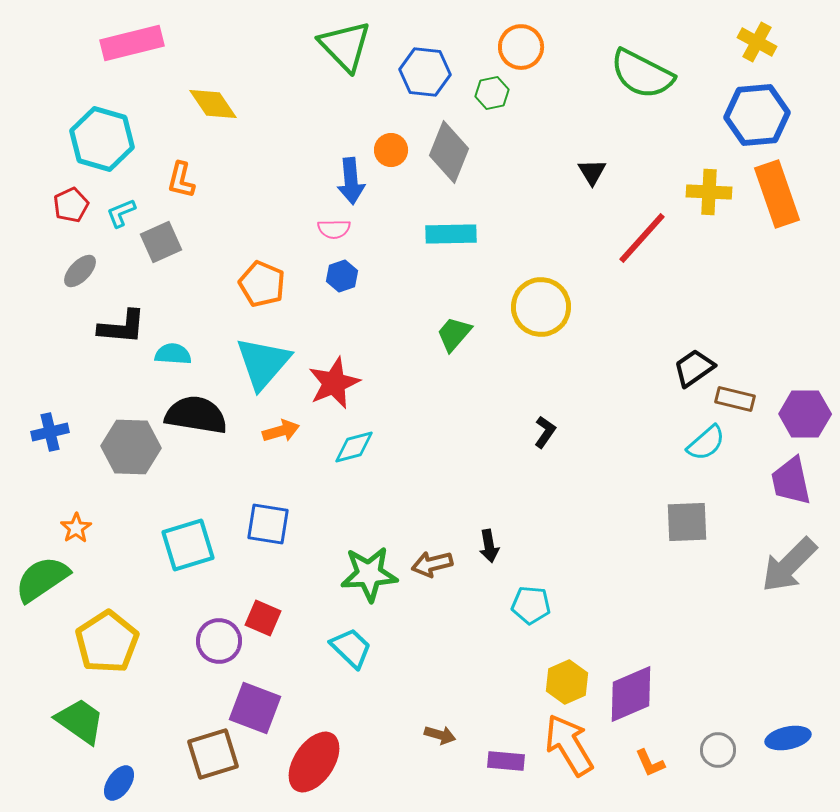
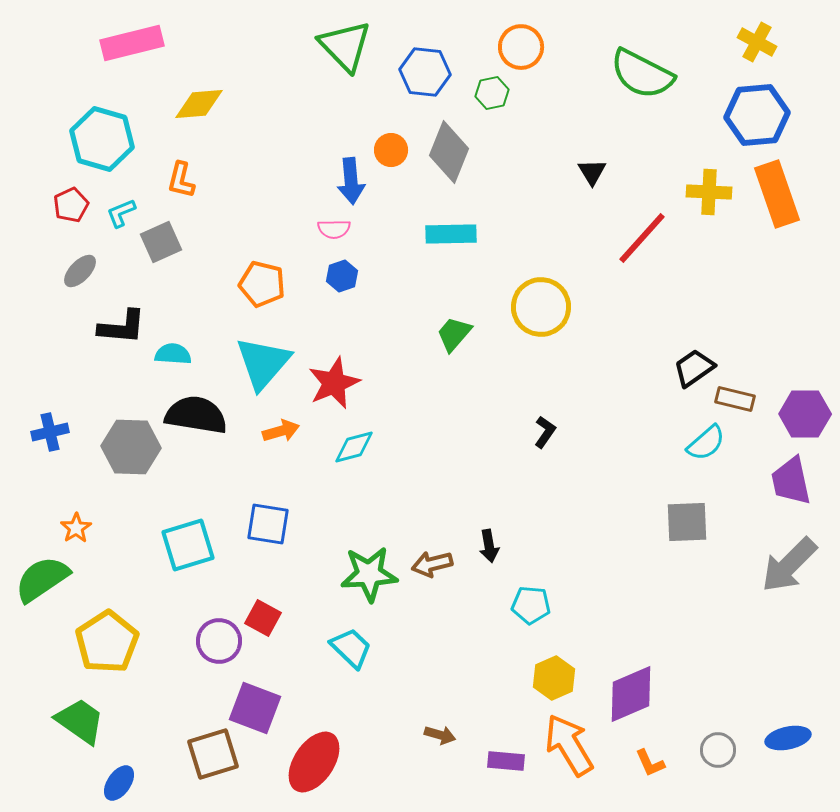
yellow diamond at (213, 104): moved 14 px left; rotated 60 degrees counterclockwise
orange pentagon at (262, 284): rotated 9 degrees counterclockwise
red square at (263, 618): rotated 6 degrees clockwise
yellow hexagon at (567, 682): moved 13 px left, 4 px up
